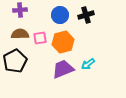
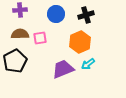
blue circle: moved 4 px left, 1 px up
orange hexagon: moved 17 px right; rotated 10 degrees counterclockwise
